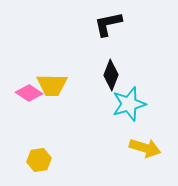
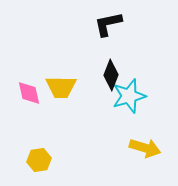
yellow trapezoid: moved 9 px right, 2 px down
pink diamond: rotated 44 degrees clockwise
cyan star: moved 8 px up
